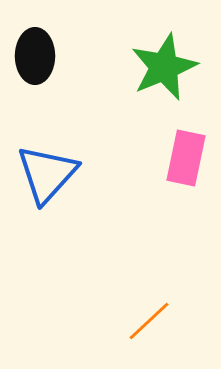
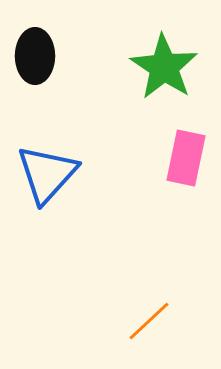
green star: rotated 16 degrees counterclockwise
